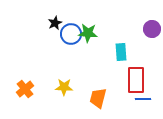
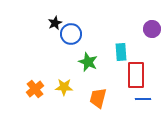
green star: moved 29 px down; rotated 18 degrees clockwise
red rectangle: moved 5 px up
orange cross: moved 10 px right
